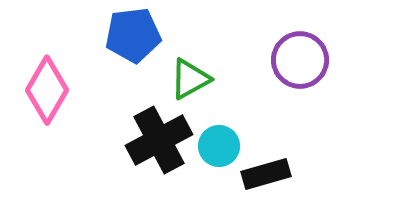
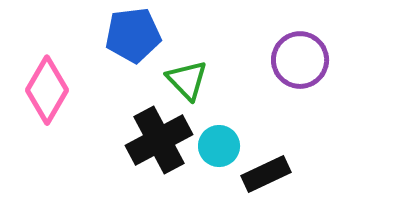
green triangle: moved 3 px left, 1 px down; rotated 45 degrees counterclockwise
black rectangle: rotated 9 degrees counterclockwise
